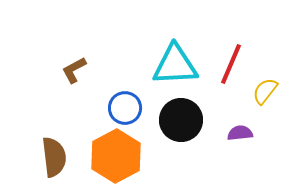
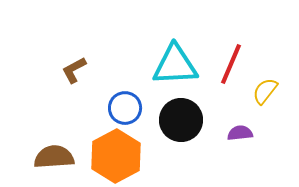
brown semicircle: rotated 87 degrees counterclockwise
